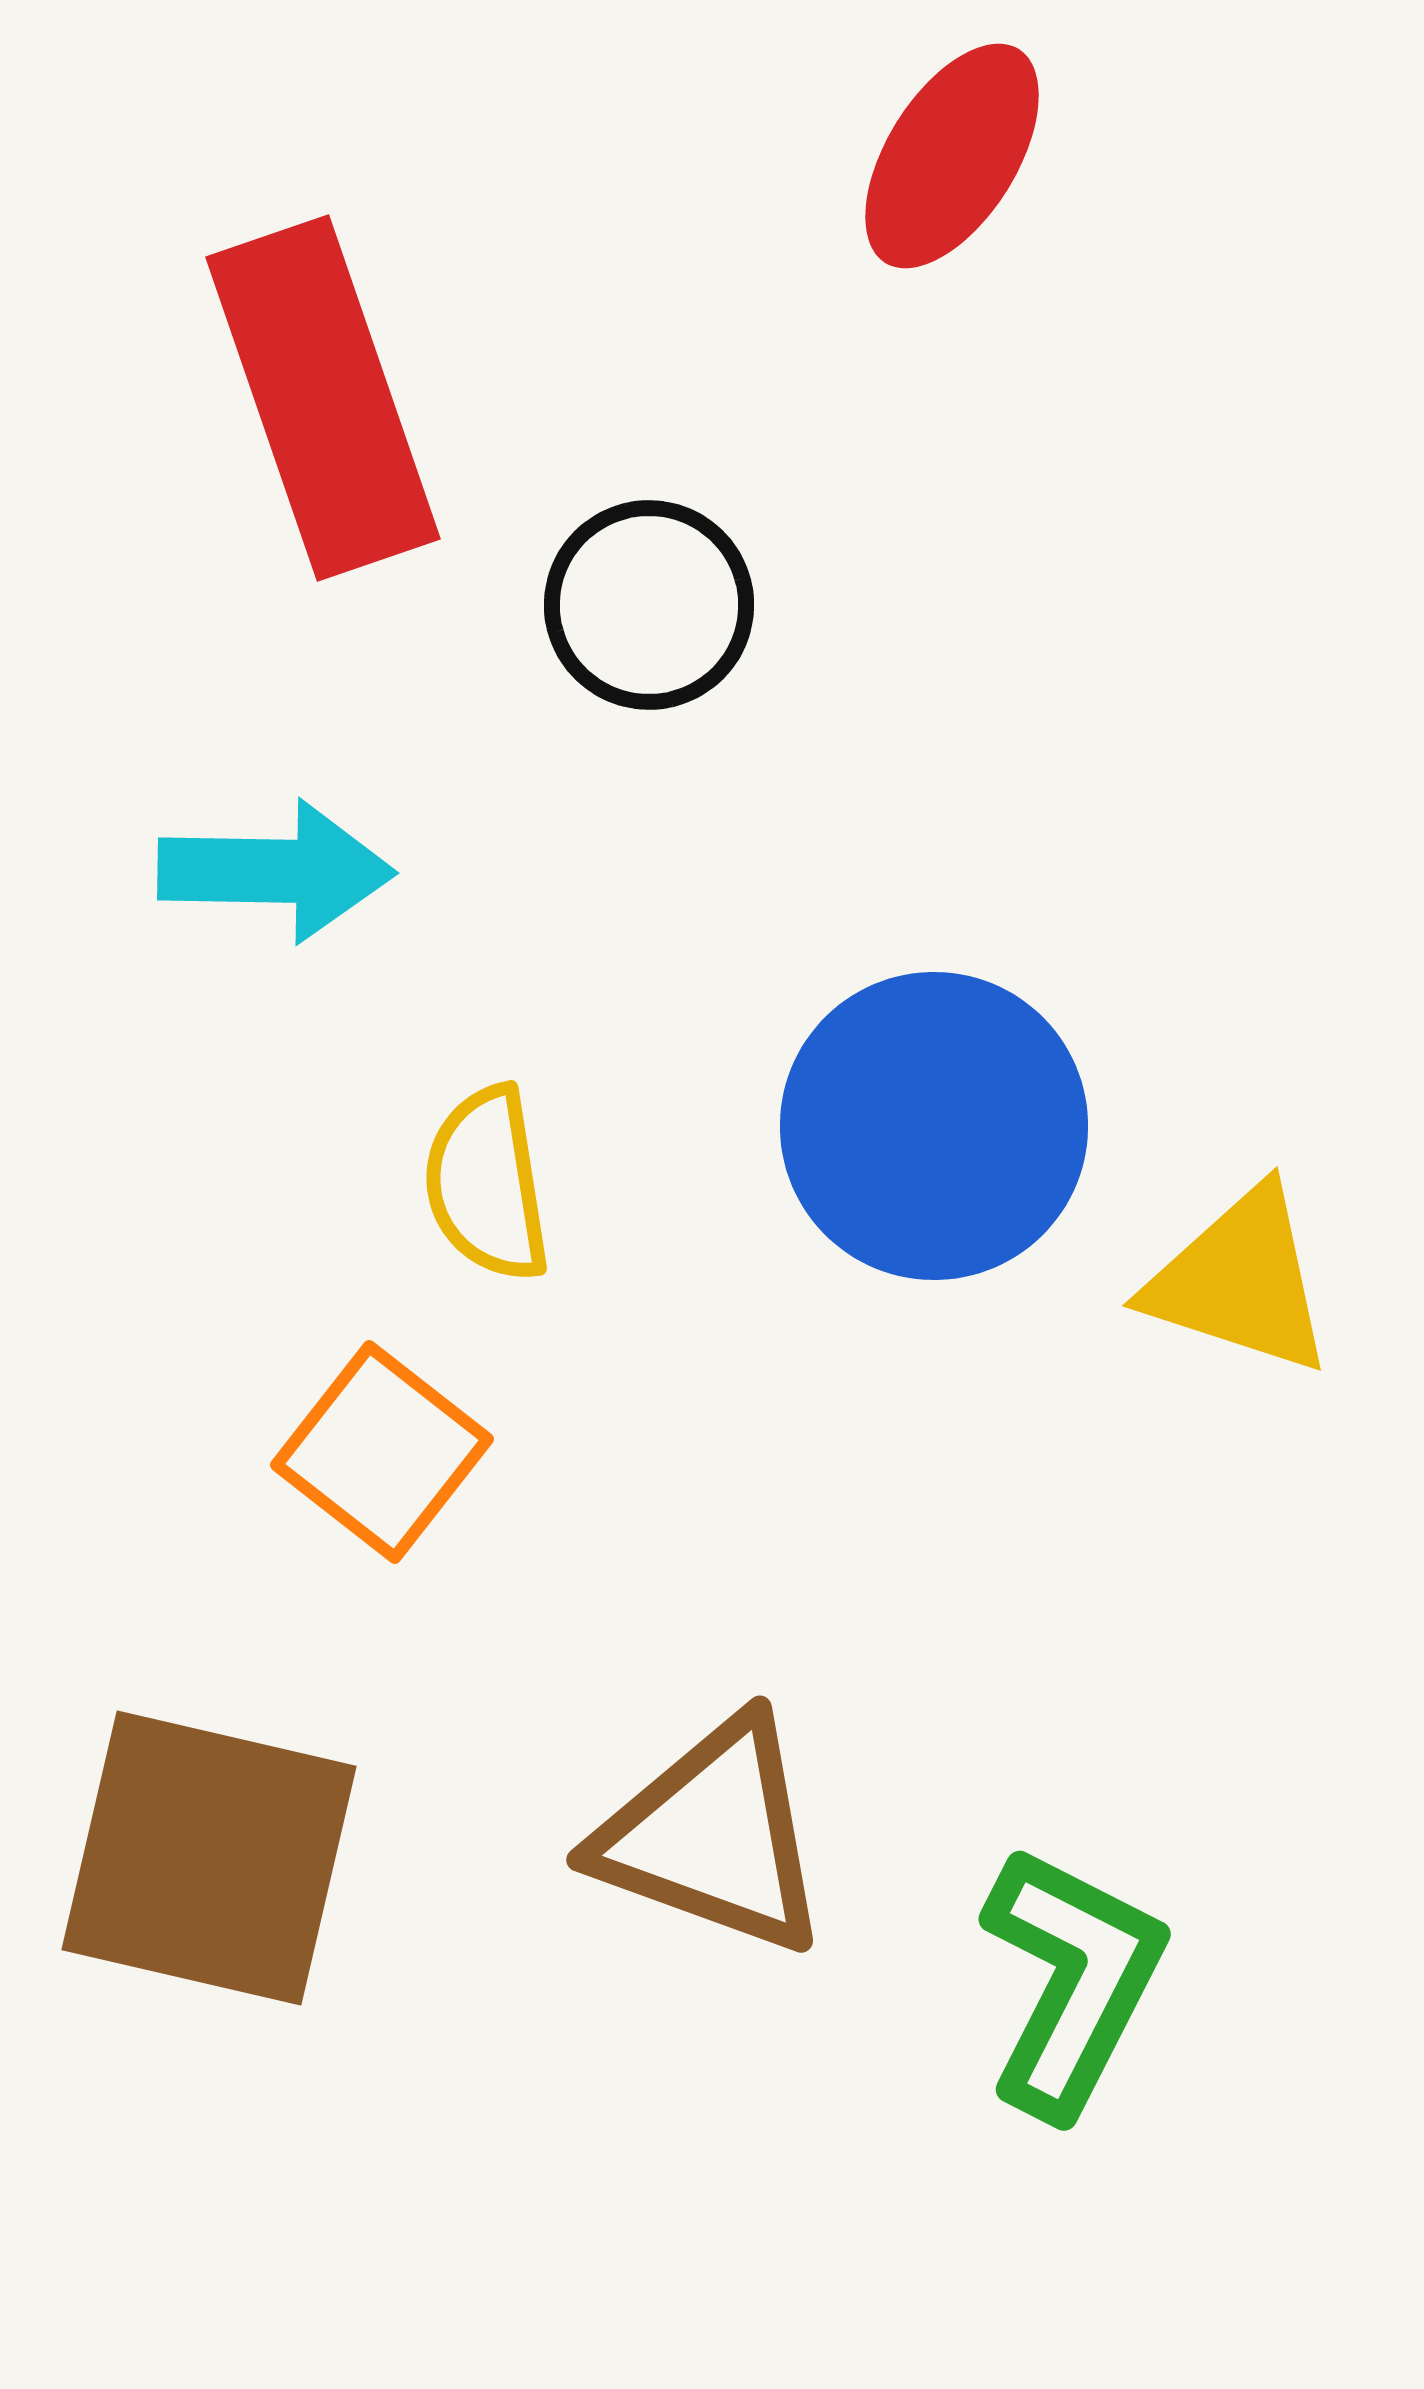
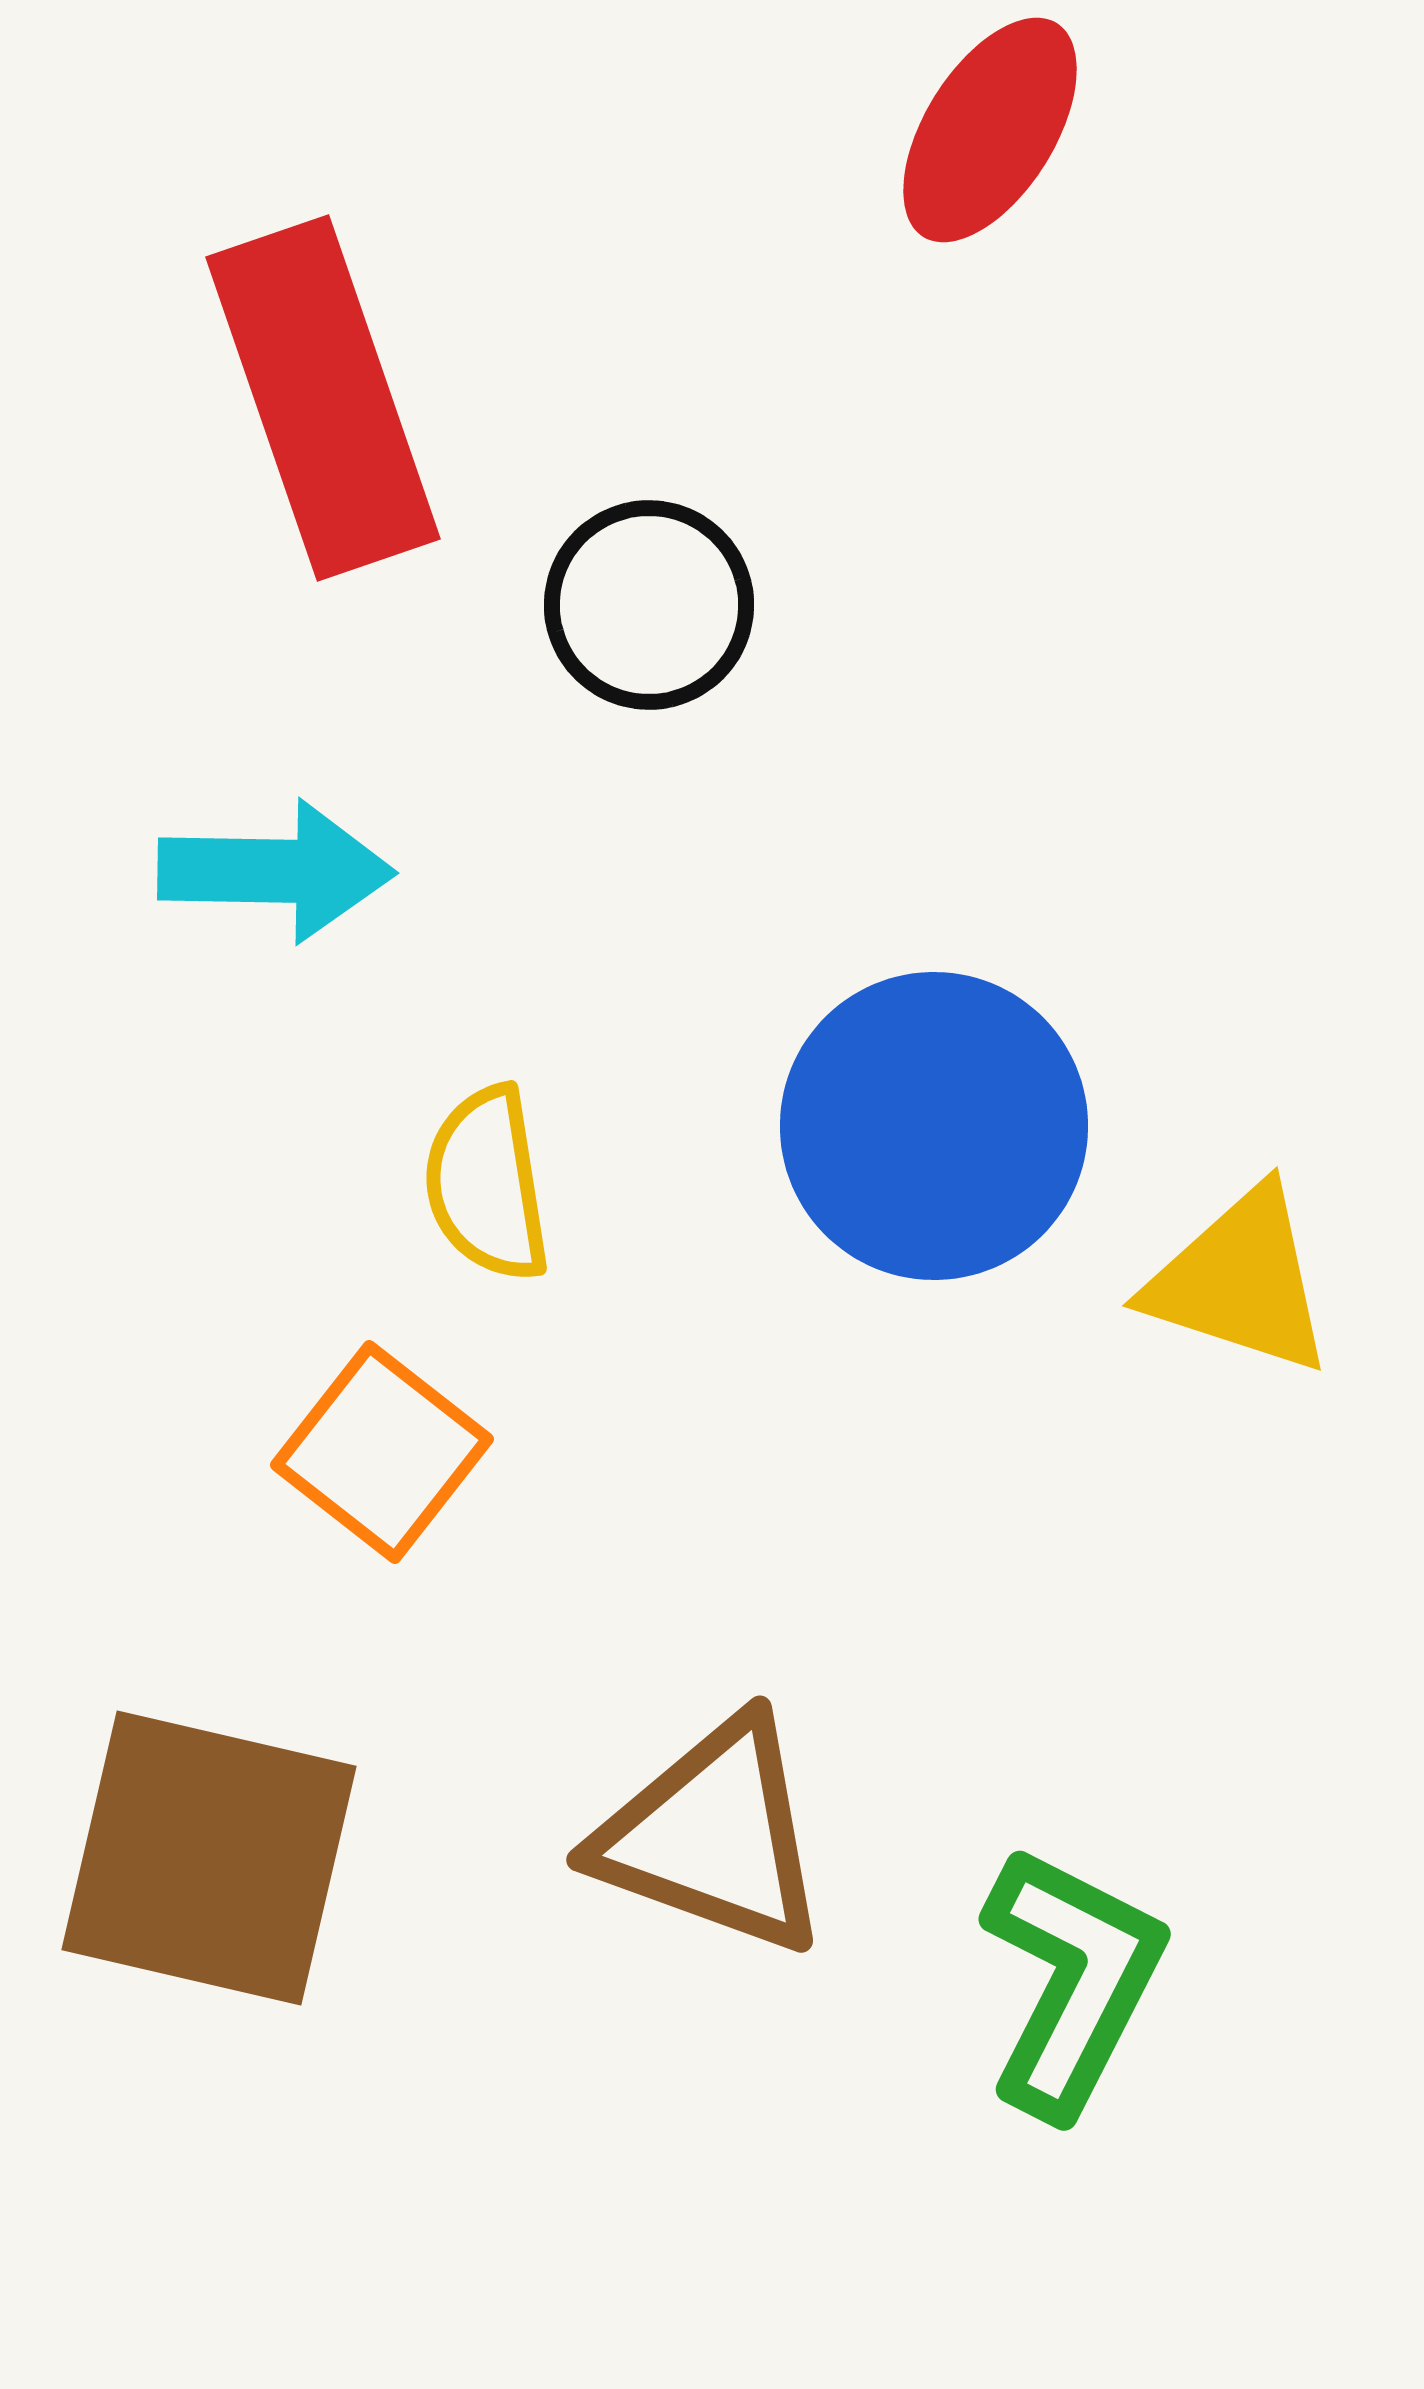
red ellipse: moved 38 px right, 26 px up
